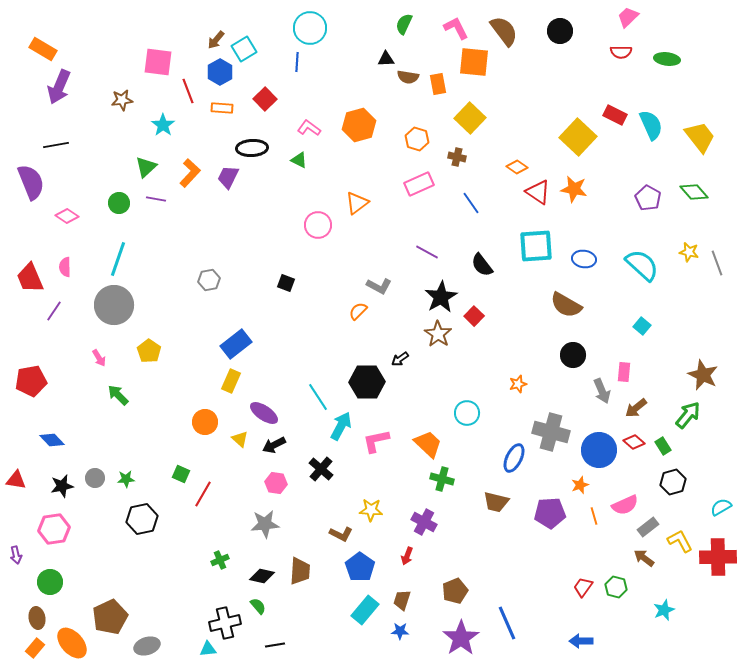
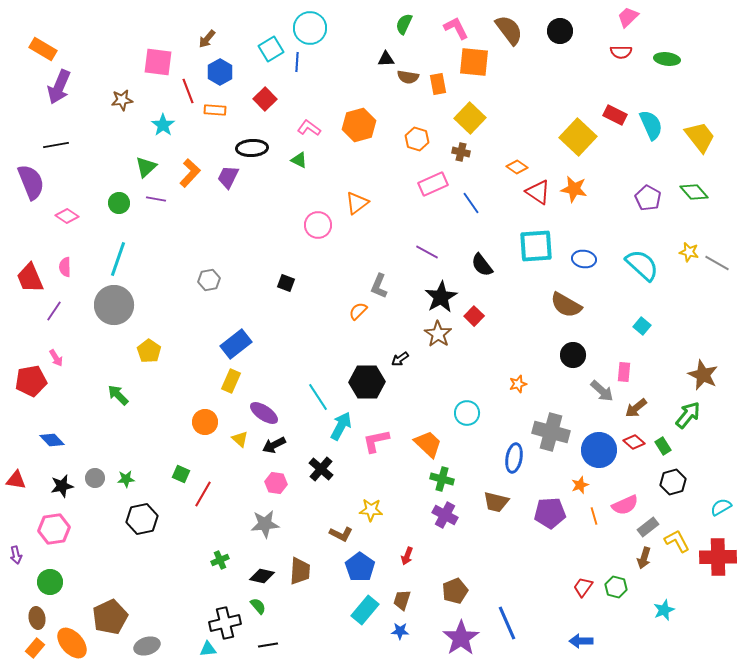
brown semicircle at (504, 31): moved 5 px right, 1 px up
brown arrow at (216, 40): moved 9 px left, 1 px up
cyan square at (244, 49): moved 27 px right
orange rectangle at (222, 108): moved 7 px left, 2 px down
brown cross at (457, 157): moved 4 px right, 5 px up
pink rectangle at (419, 184): moved 14 px right
gray line at (717, 263): rotated 40 degrees counterclockwise
gray L-shape at (379, 286): rotated 85 degrees clockwise
pink arrow at (99, 358): moved 43 px left
gray arrow at (602, 391): rotated 25 degrees counterclockwise
blue ellipse at (514, 458): rotated 16 degrees counterclockwise
purple cross at (424, 522): moved 21 px right, 7 px up
yellow L-shape at (680, 541): moved 3 px left
brown arrow at (644, 558): rotated 110 degrees counterclockwise
black line at (275, 645): moved 7 px left
